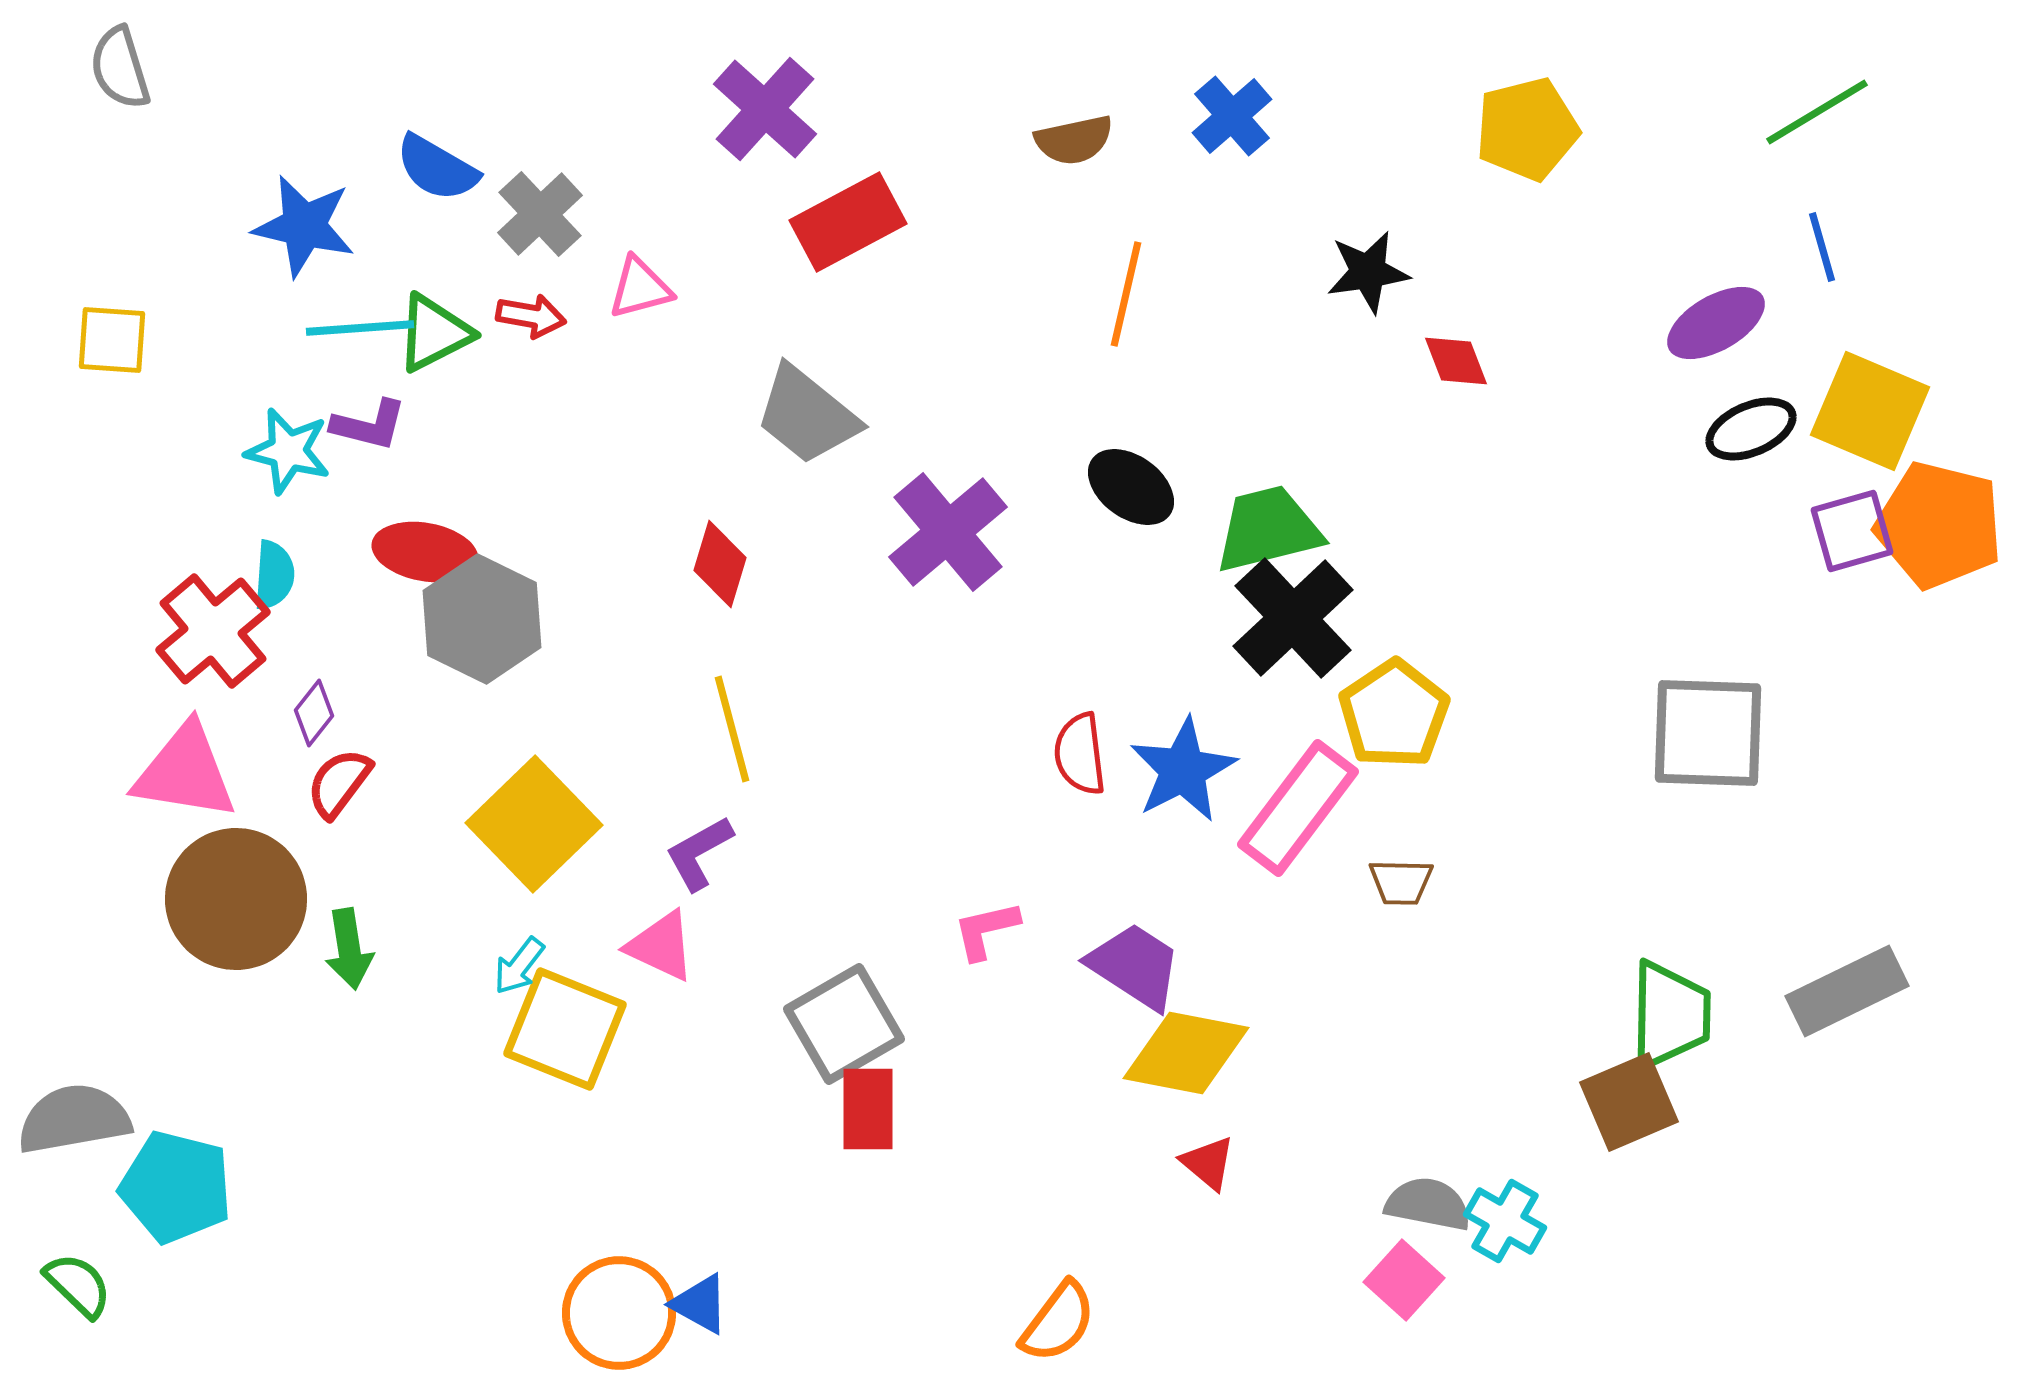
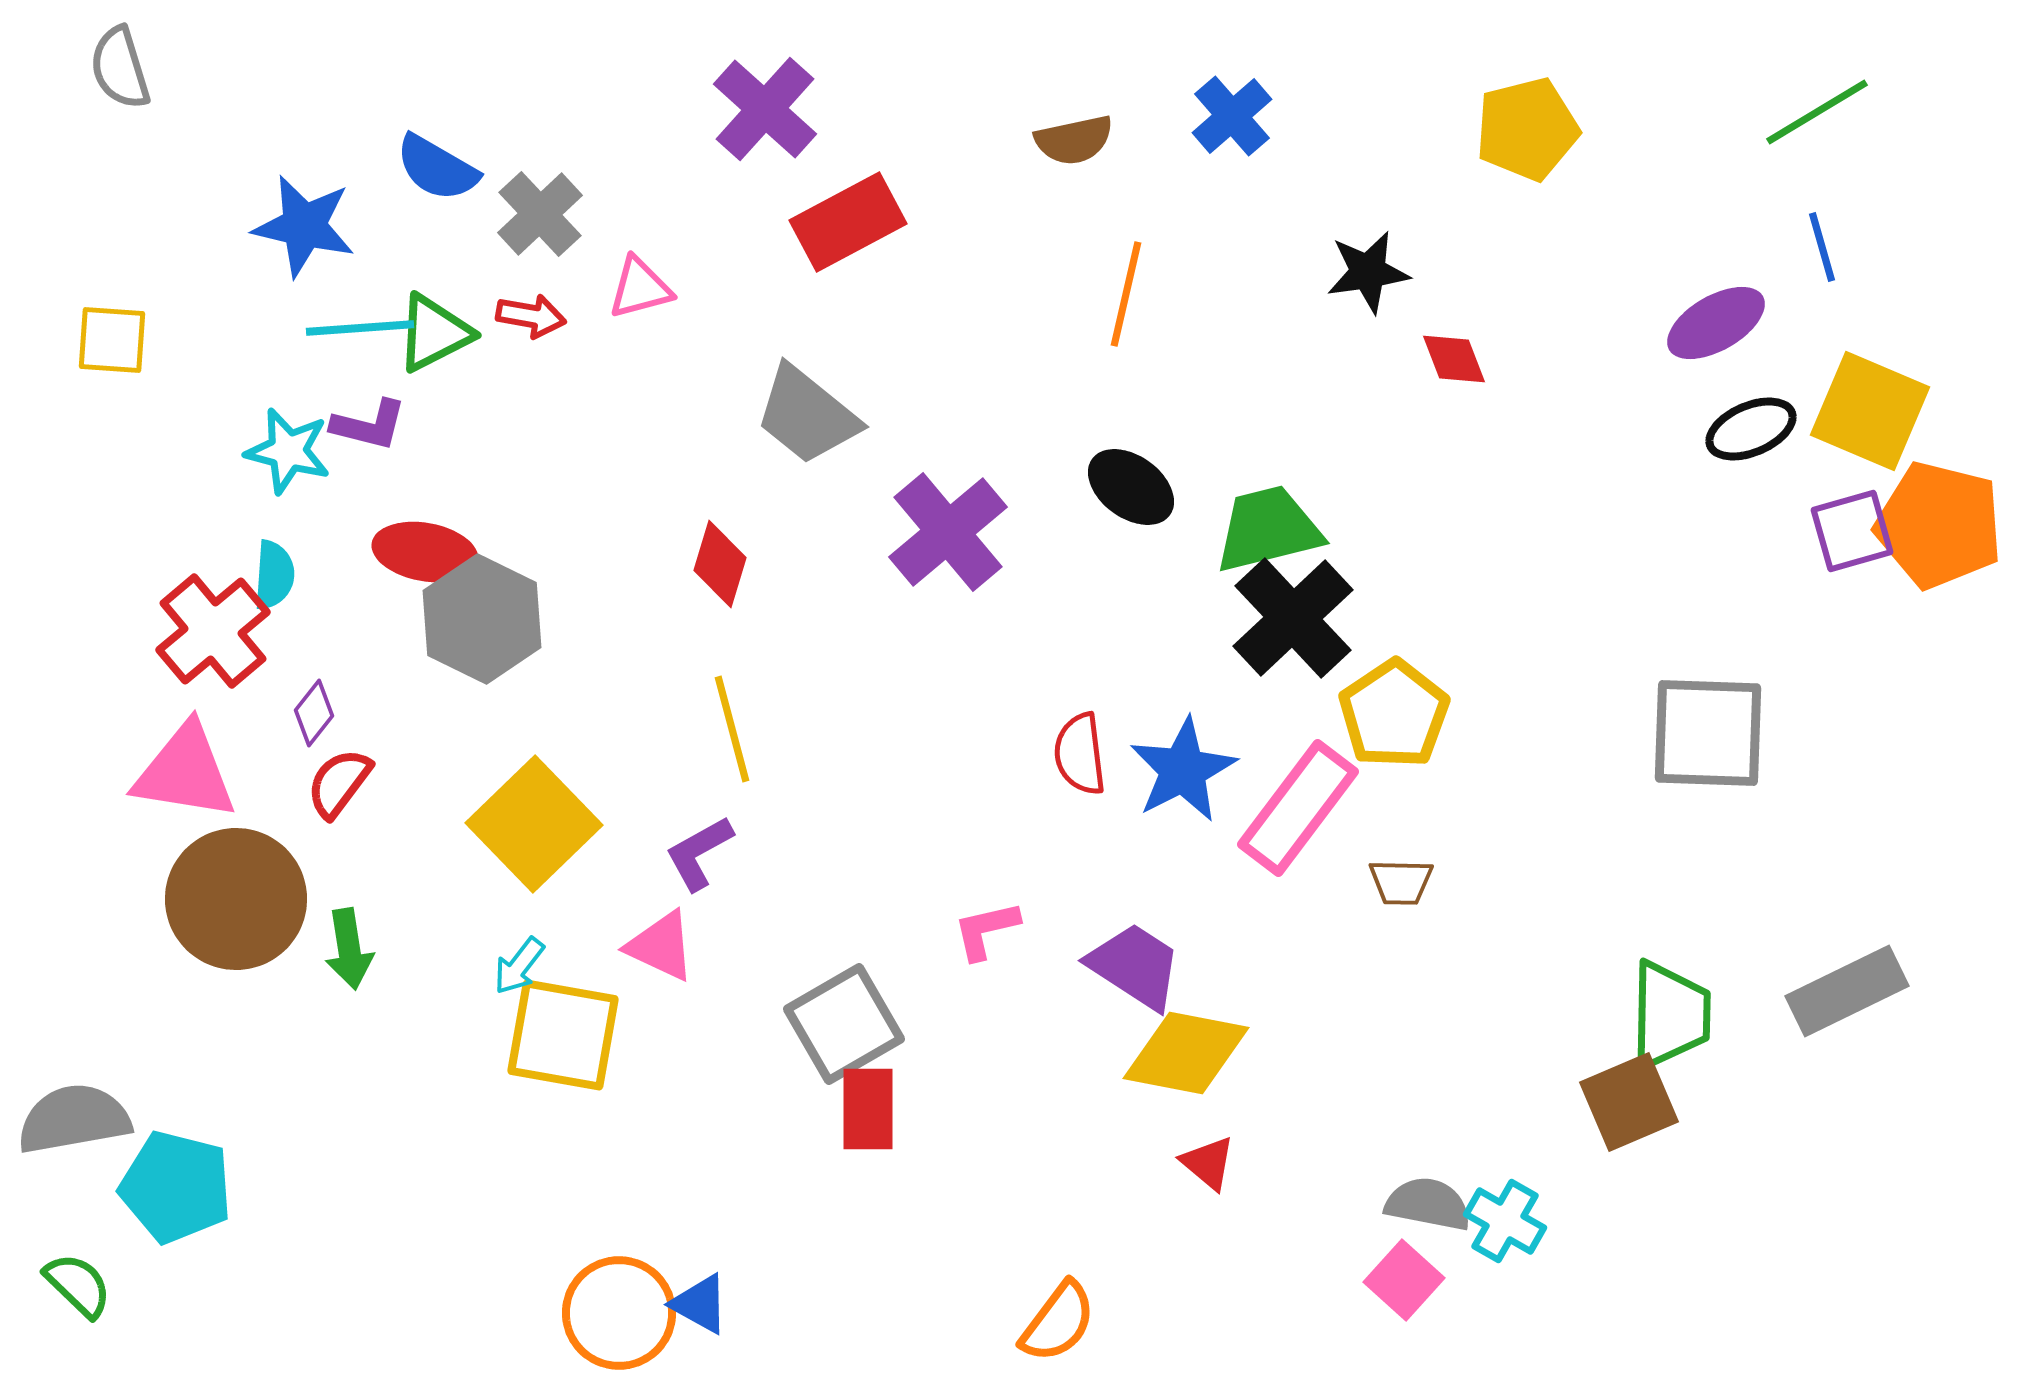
red diamond at (1456, 361): moved 2 px left, 2 px up
yellow square at (565, 1029): moved 2 px left, 6 px down; rotated 12 degrees counterclockwise
